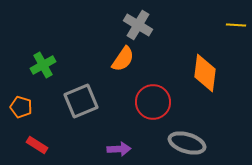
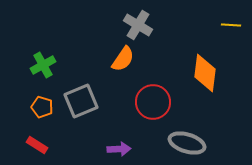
yellow line: moved 5 px left
orange pentagon: moved 21 px right
